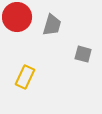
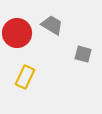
red circle: moved 16 px down
gray trapezoid: rotated 75 degrees counterclockwise
